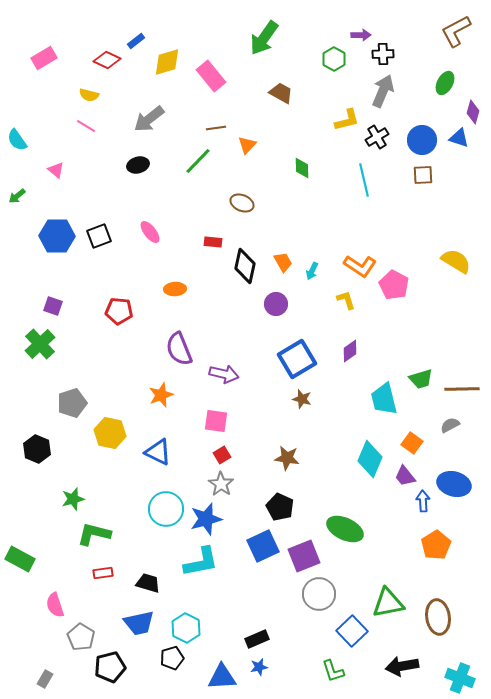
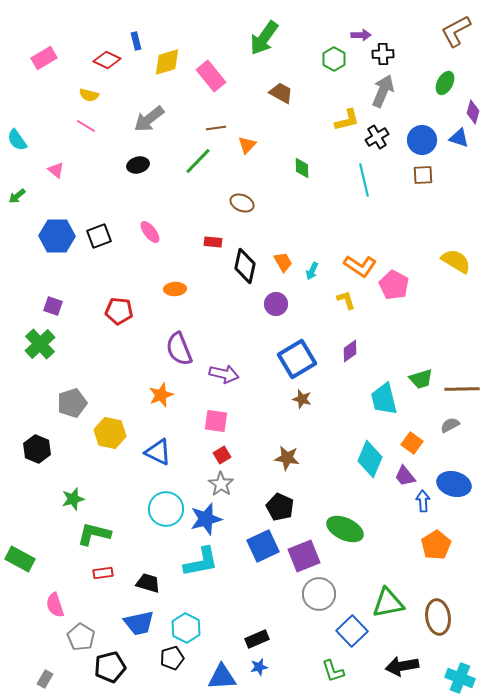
blue rectangle at (136, 41): rotated 66 degrees counterclockwise
